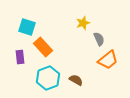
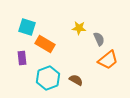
yellow star: moved 4 px left, 5 px down; rotated 24 degrees clockwise
orange rectangle: moved 2 px right, 3 px up; rotated 18 degrees counterclockwise
purple rectangle: moved 2 px right, 1 px down
